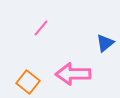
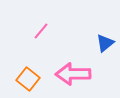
pink line: moved 3 px down
orange square: moved 3 px up
